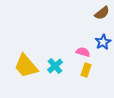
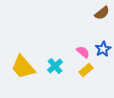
blue star: moved 7 px down
pink semicircle: rotated 24 degrees clockwise
yellow trapezoid: moved 3 px left, 1 px down
yellow rectangle: rotated 32 degrees clockwise
